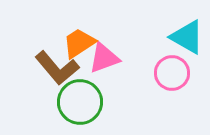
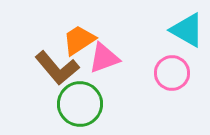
cyan triangle: moved 7 px up
orange trapezoid: moved 3 px up
green circle: moved 2 px down
